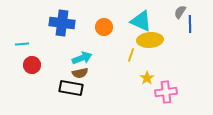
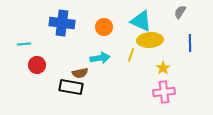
blue line: moved 19 px down
cyan line: moved 2 px right
cyan arrow: moved 18 px right; rotated 12 degrees clockwise
red circle: moved 5 px right
yellow star: moved 16 px right, 10 px up
black rectangle: moved 1 px up
pink cross: moved 2 px left
